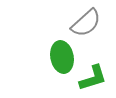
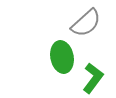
green L-shape: rotated 36 degrees counterclockwise
